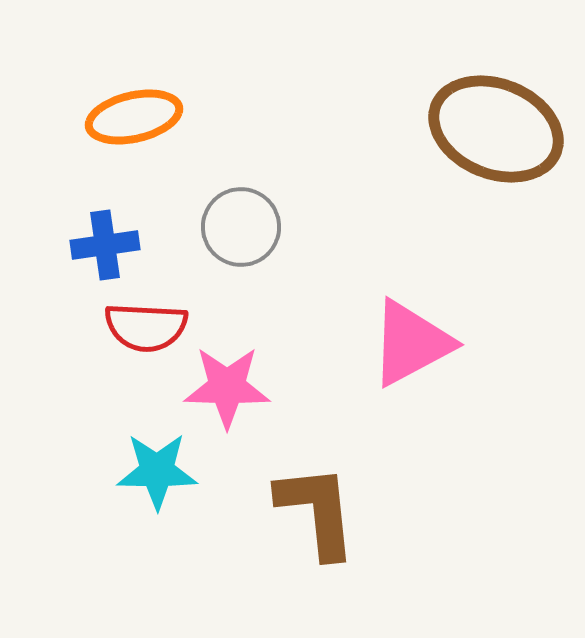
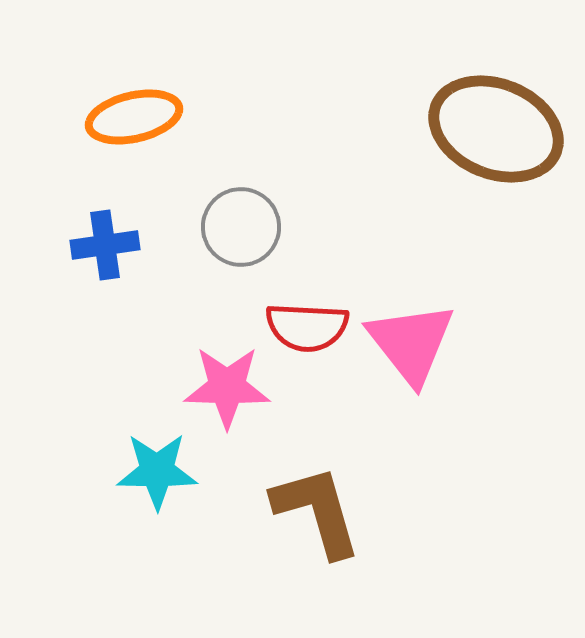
red semicircle: moved 161 px right
pink triangle: rotated 40 degrees counterclockwise
brown L-shape: rotated 10 degrees counterclockwise
